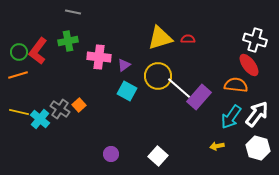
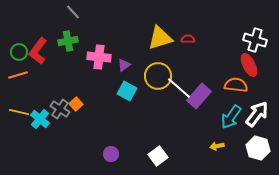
gray line: rotated 35 degrees clockwise
red ellipse: rotated 10 degrees clockwise
purple rectangle: moved 1 px up
orange square: moved 3 px left, 1 px up
white square: rotated 12 degrees clockwise
